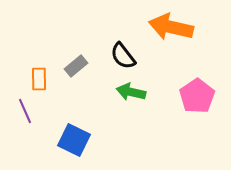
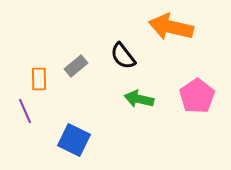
green arrow: moved 8 px right, 7 px down
